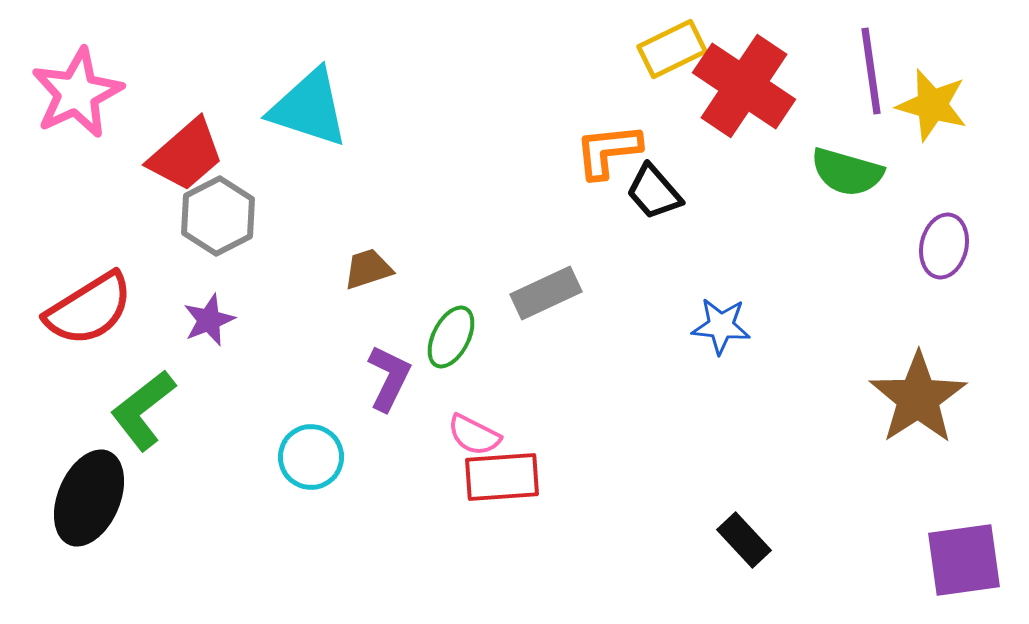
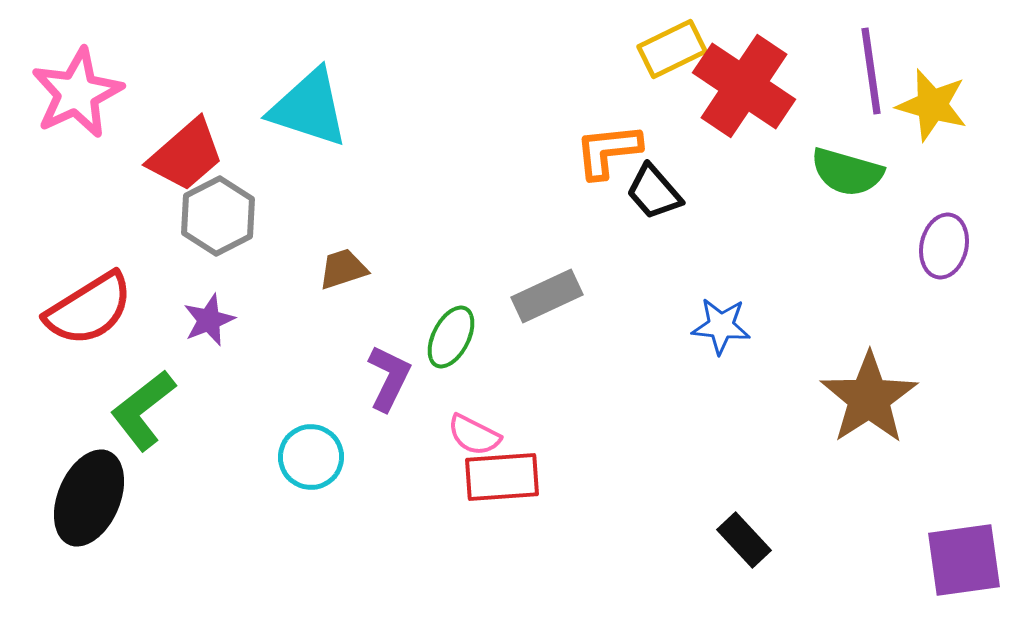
brown trapezoid: moved 25 px left
gray rectangle: moved 1 px right, 3 px down
brown star: moved 49 px left
